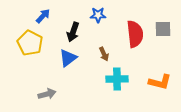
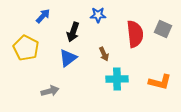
gray square: rotated 24 degrees clockwise
yellow pentagon: moved 4 px left, 5 px down
gray arrow: moved 3 px right, 3 px up
